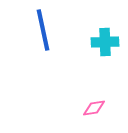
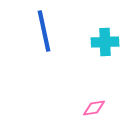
blue line: moved 1 px right, 1 px down
